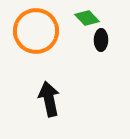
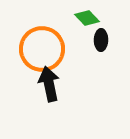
orange circle: moved 6 px right, 18 px down
black arrow: moved 15 px up
